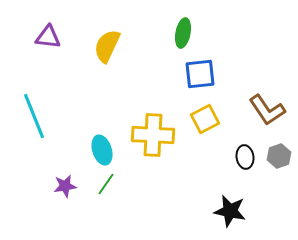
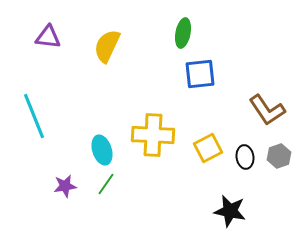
yellow square: moved 3 px right, 29 px down
